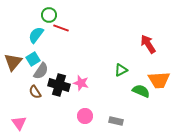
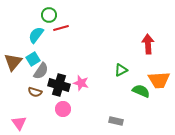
red line: rotated 35 degrees counterclockwise
red arrow: rotated 30 degrees clockwise
brown semicircle: rotated 40 degrees counterclockwise
pink circle: moved 22 px left, 7 px up
